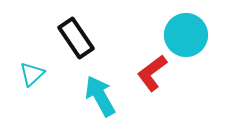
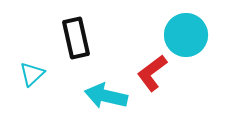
black rectangle: rotated 21 degrees clockwise
cyan arrow: moved 6 px right; rotated 48 degrees counterclockwise
